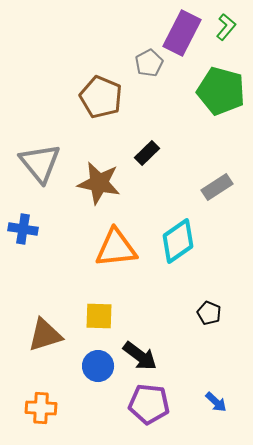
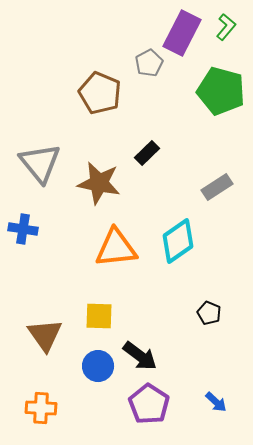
brown pentagon: moved 1 px left, 4 px up
brown triangle: rotated 48 degrees counterclockwise
purple pentagon: rotated 27 degrees clockwise
